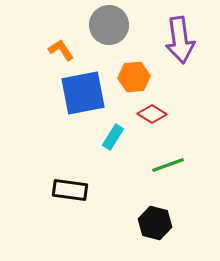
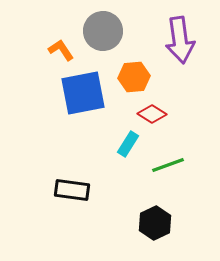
gray circle: moved 6 px left, 6 px down
cyan rectangle: moved 15 px right, 7 px down
black rectangle: moved 2 px right
black hexagon: rotated 20 degrees clockwise
